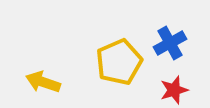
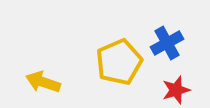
blue cross: moved 3 px left
red star: moved 2 px right
